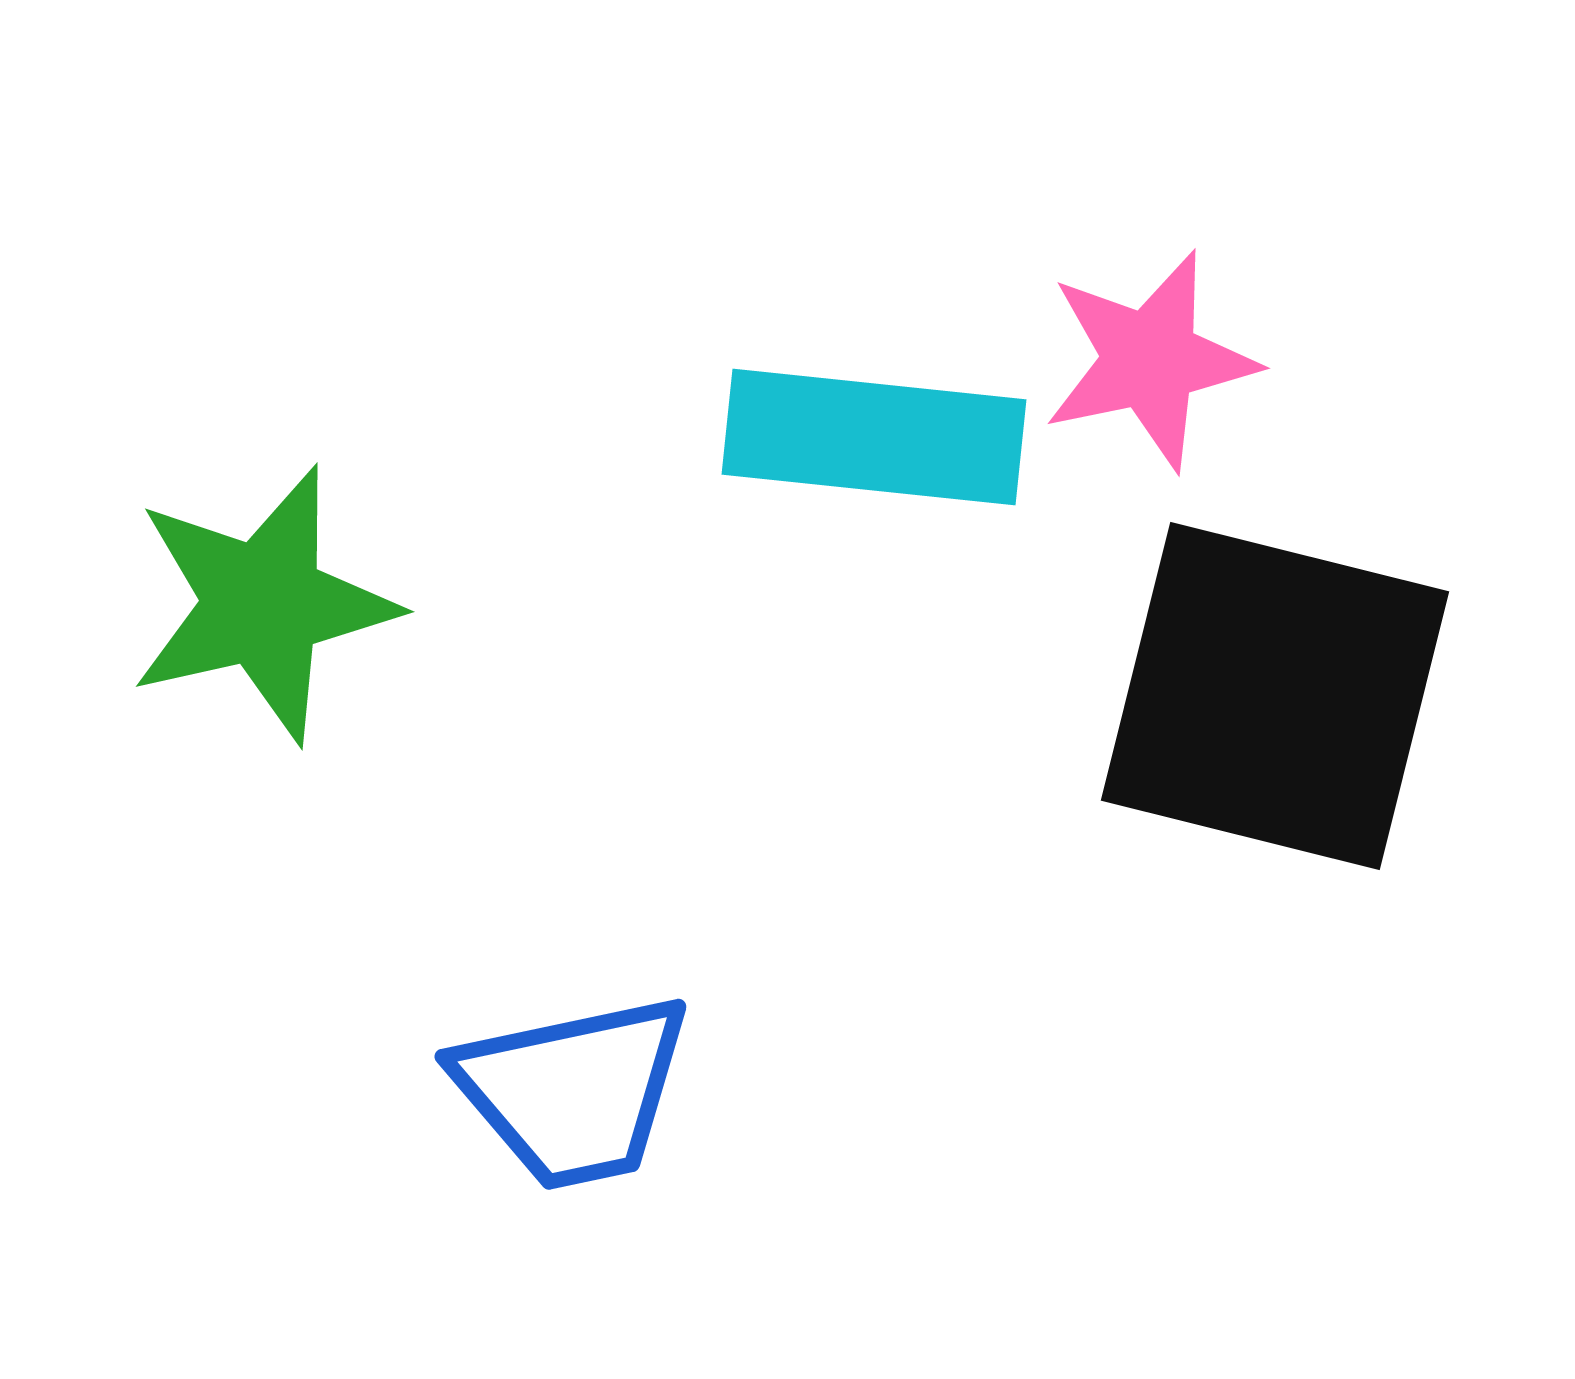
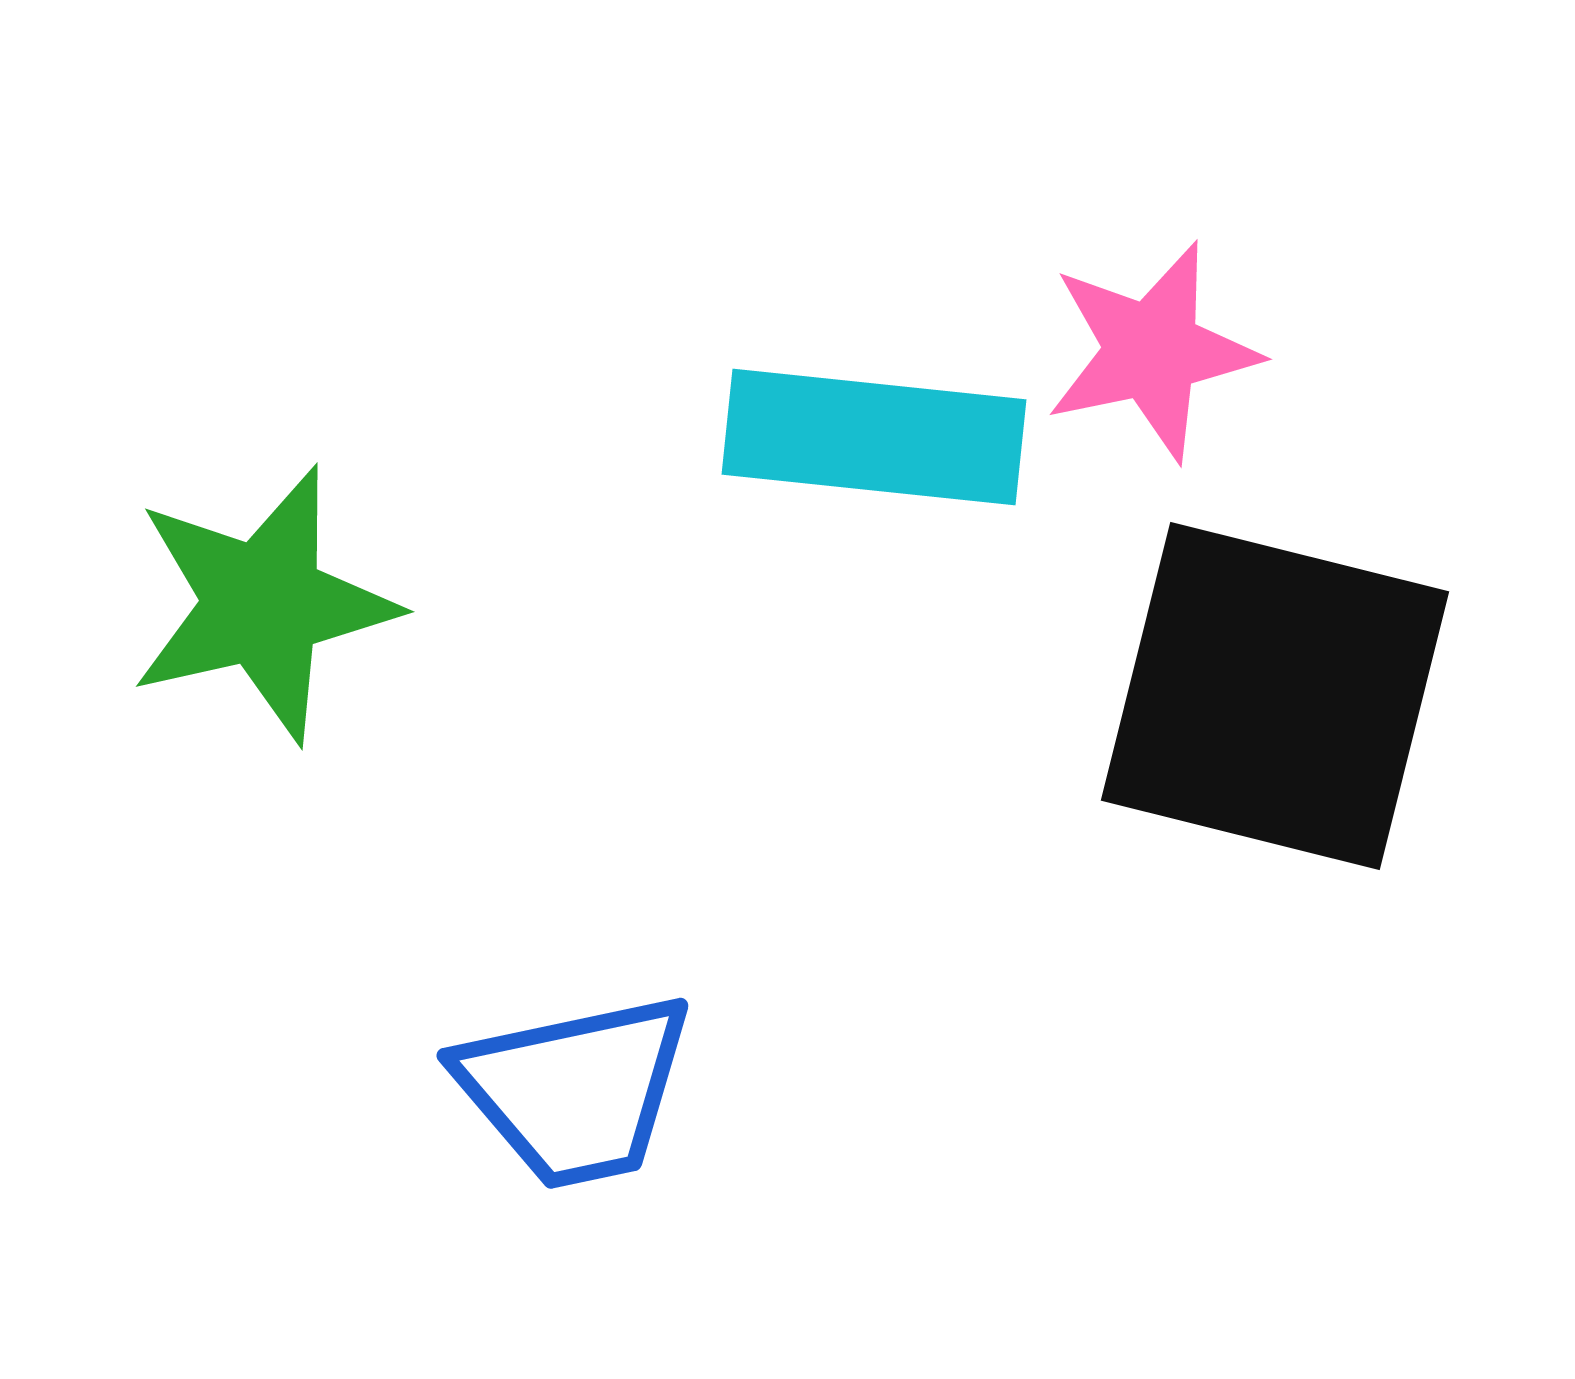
pink star: moved 2 px right, 9 px up
blue trapezoid: moved 2 px right, 1 px up
